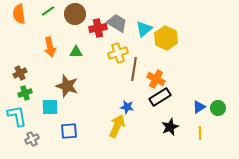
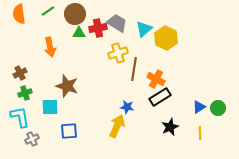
green triangle: moved 3 px right, 19 px up
cyan L-shape: moved 3 px right, 1 px down
